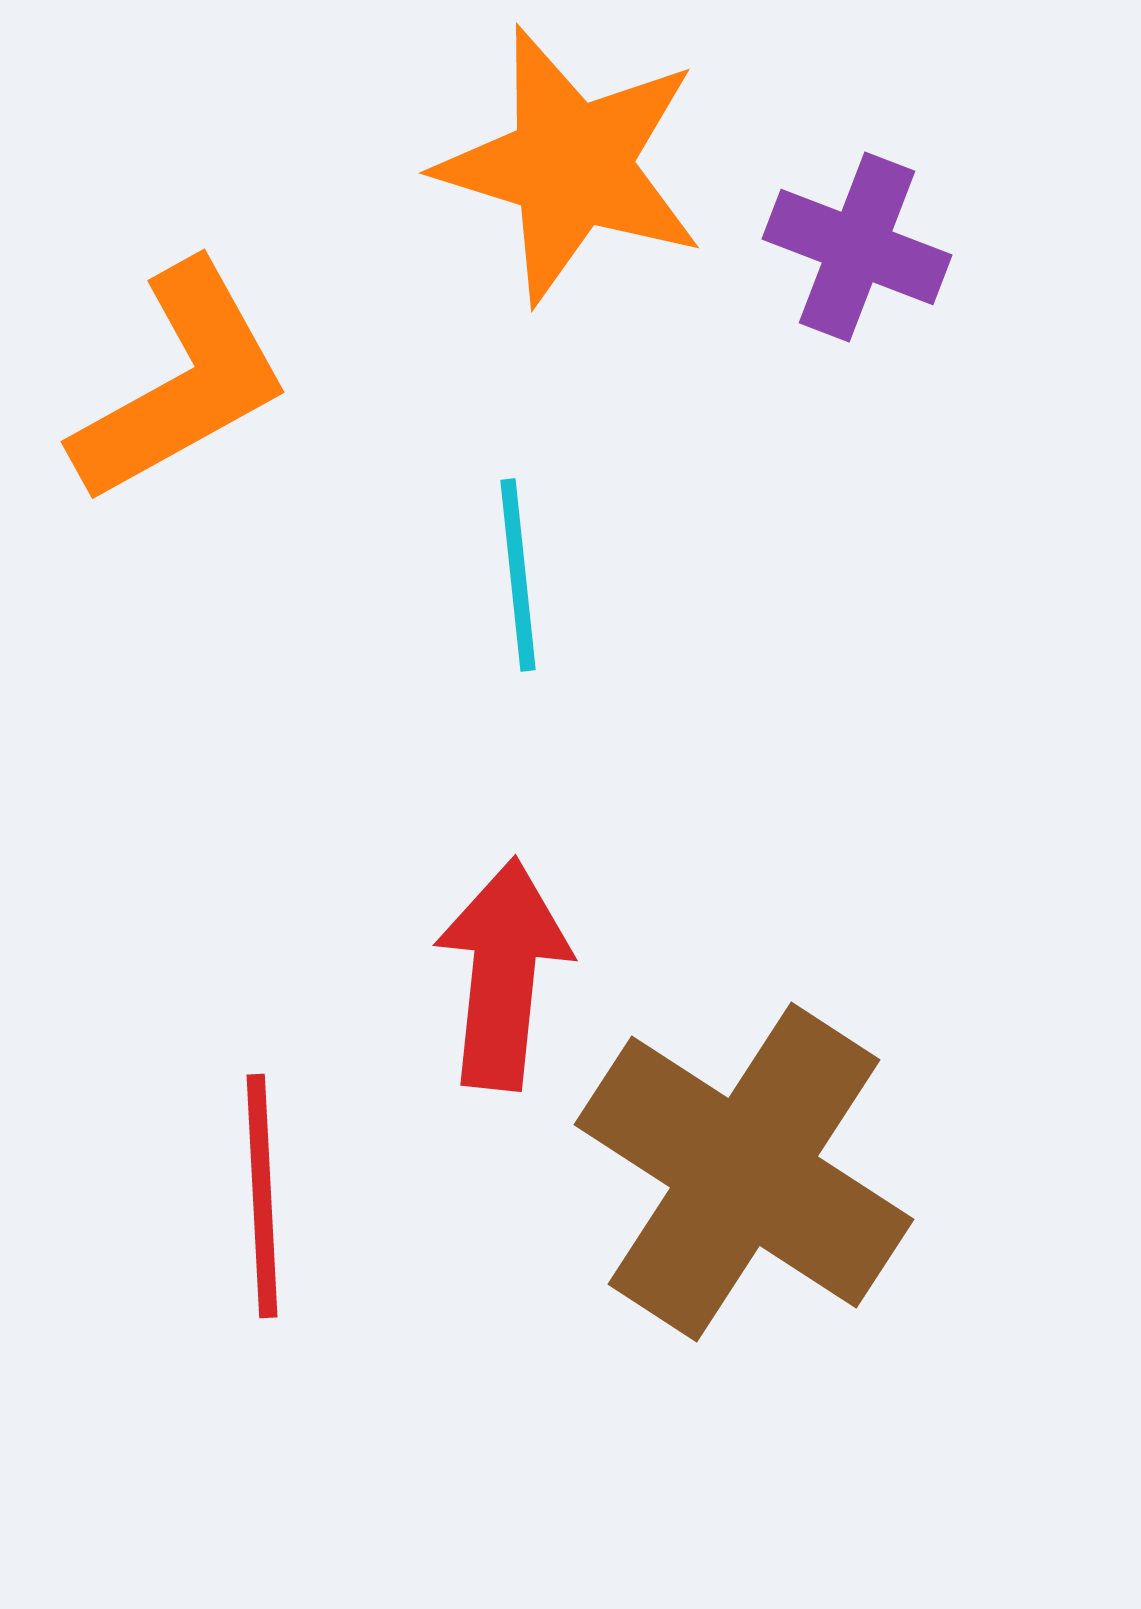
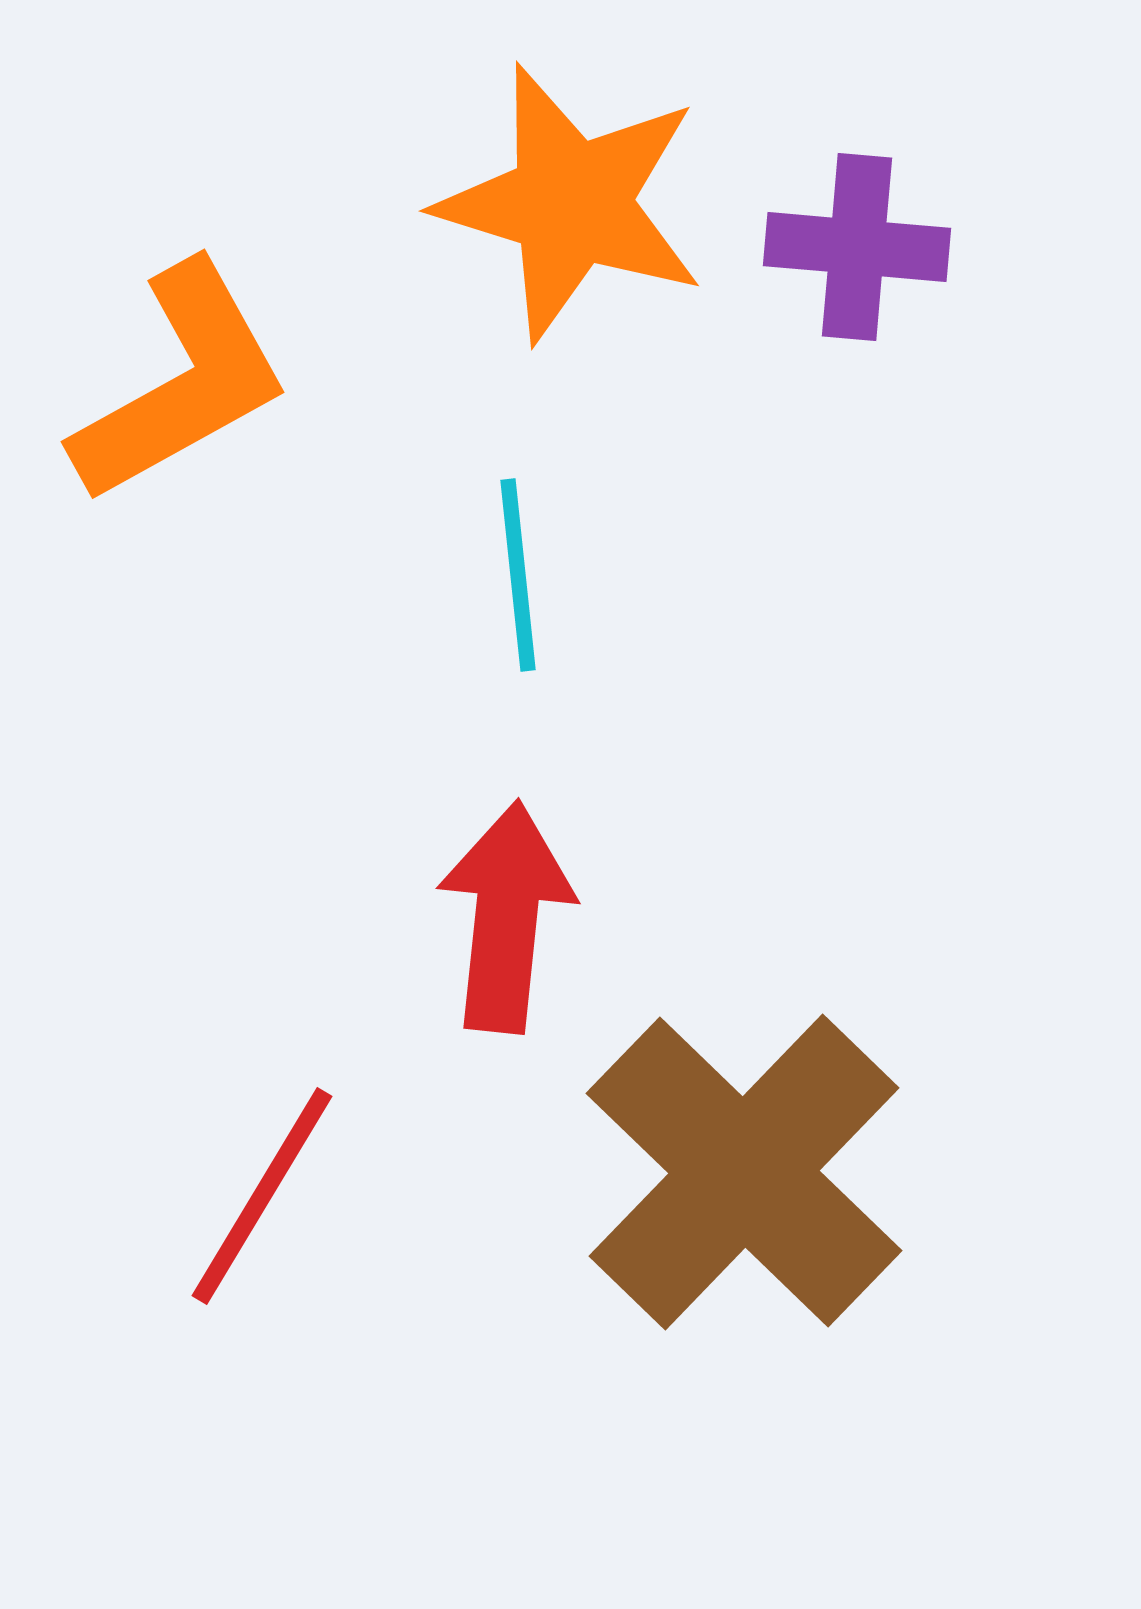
orange star: moved 38 px down
purple cross: rotated 16 degrees counterclockwise
red arrow: moved 3 px right, 57 px up
brown cross: rotated 11 degrees clockwise
red line: rotated 34 degrees clockwise
